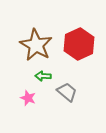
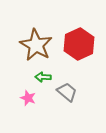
green arrow: moved 1 px down
